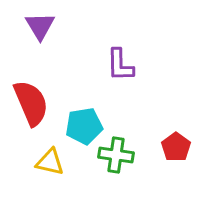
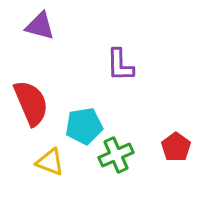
purple triangle: rotated 44 degrees counterclockwise
green cross: rotated 32 degrees counterclockwise
yellow triangle: rotated 8 degrees clockwise
